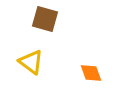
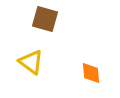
orange diamond: rotated 15 degrees clockwise
